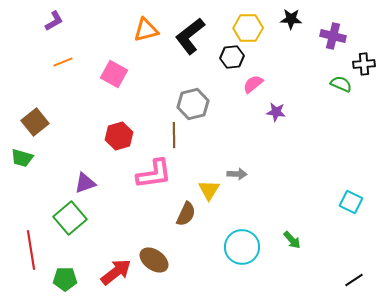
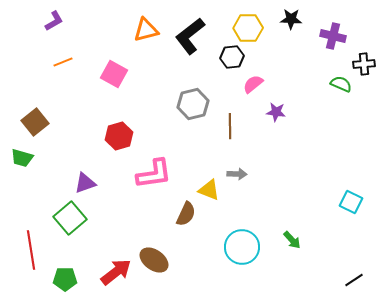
brown line: moved 56 px right, 9 px up
yellow triangle: rotated 40 degrees counterclockwise
